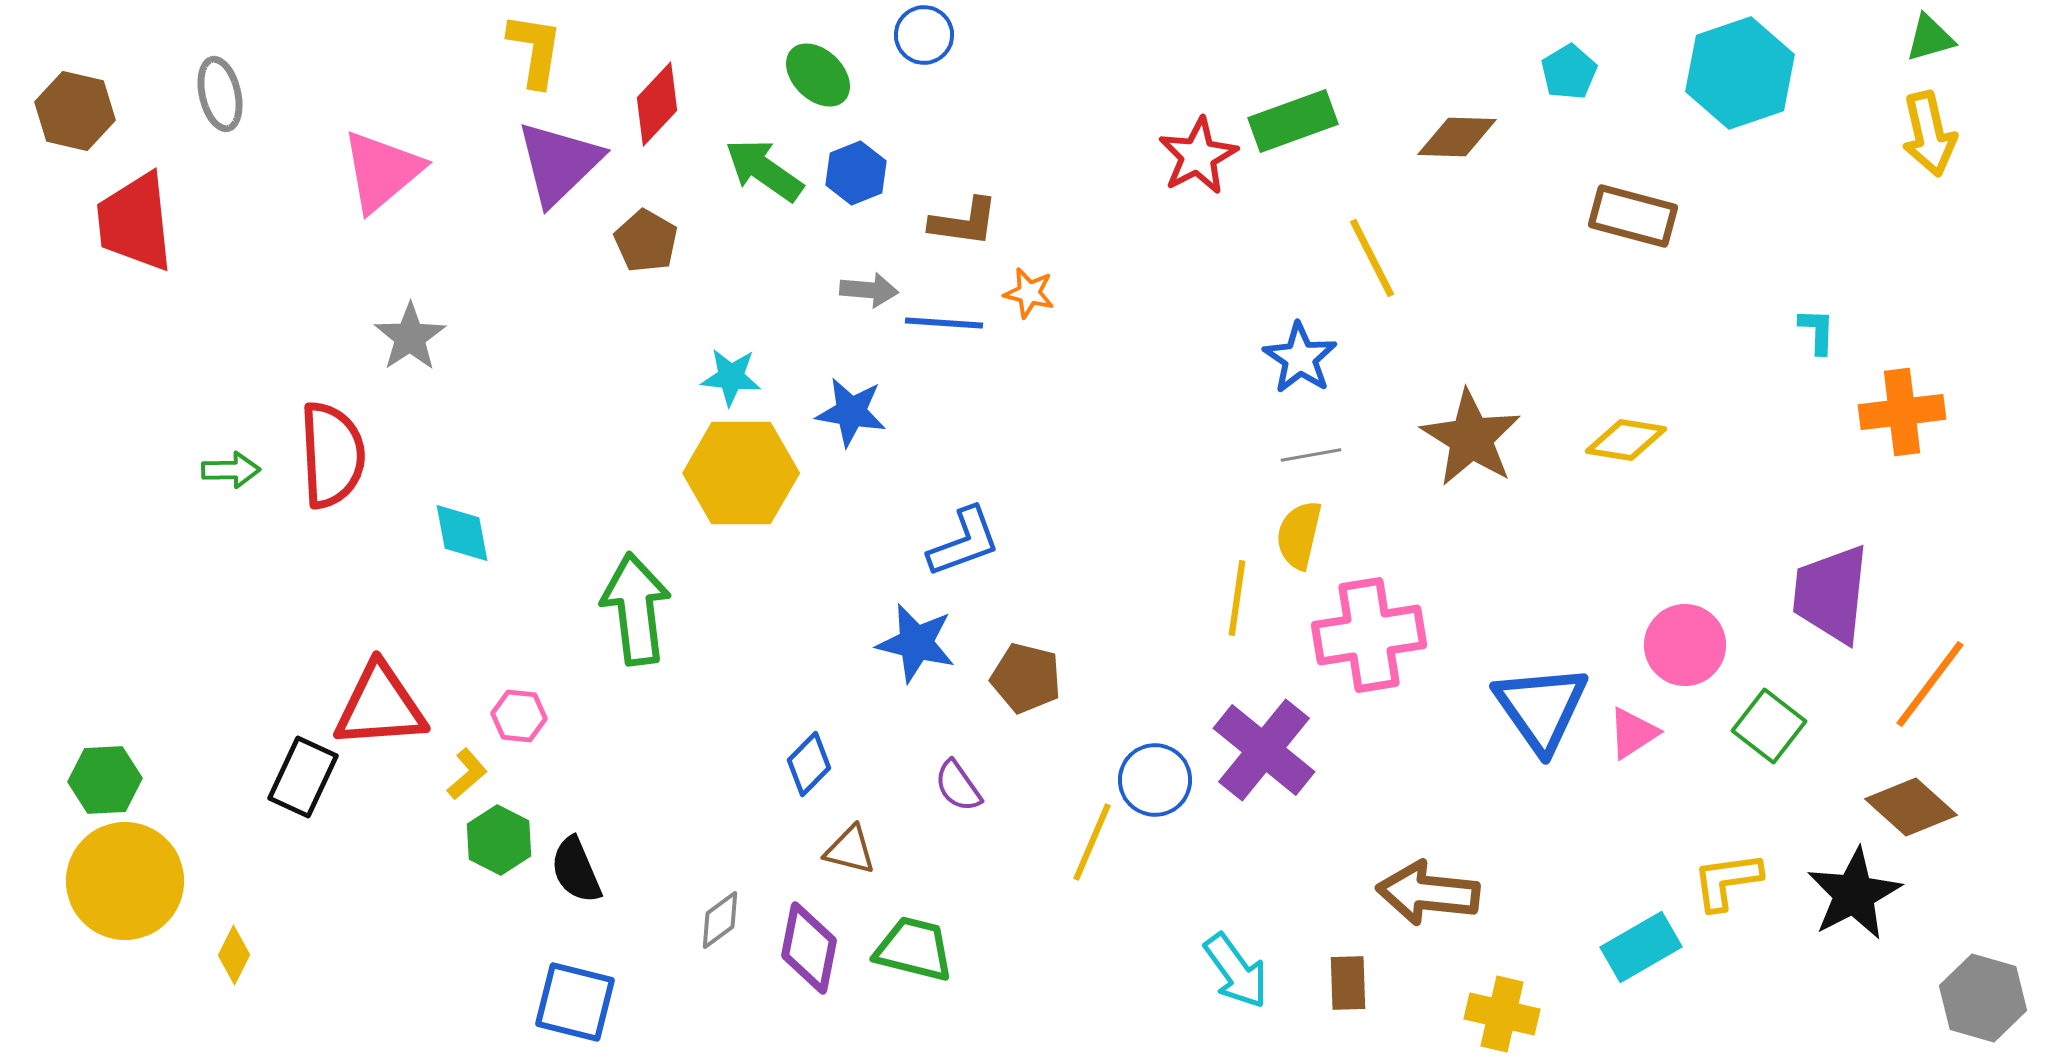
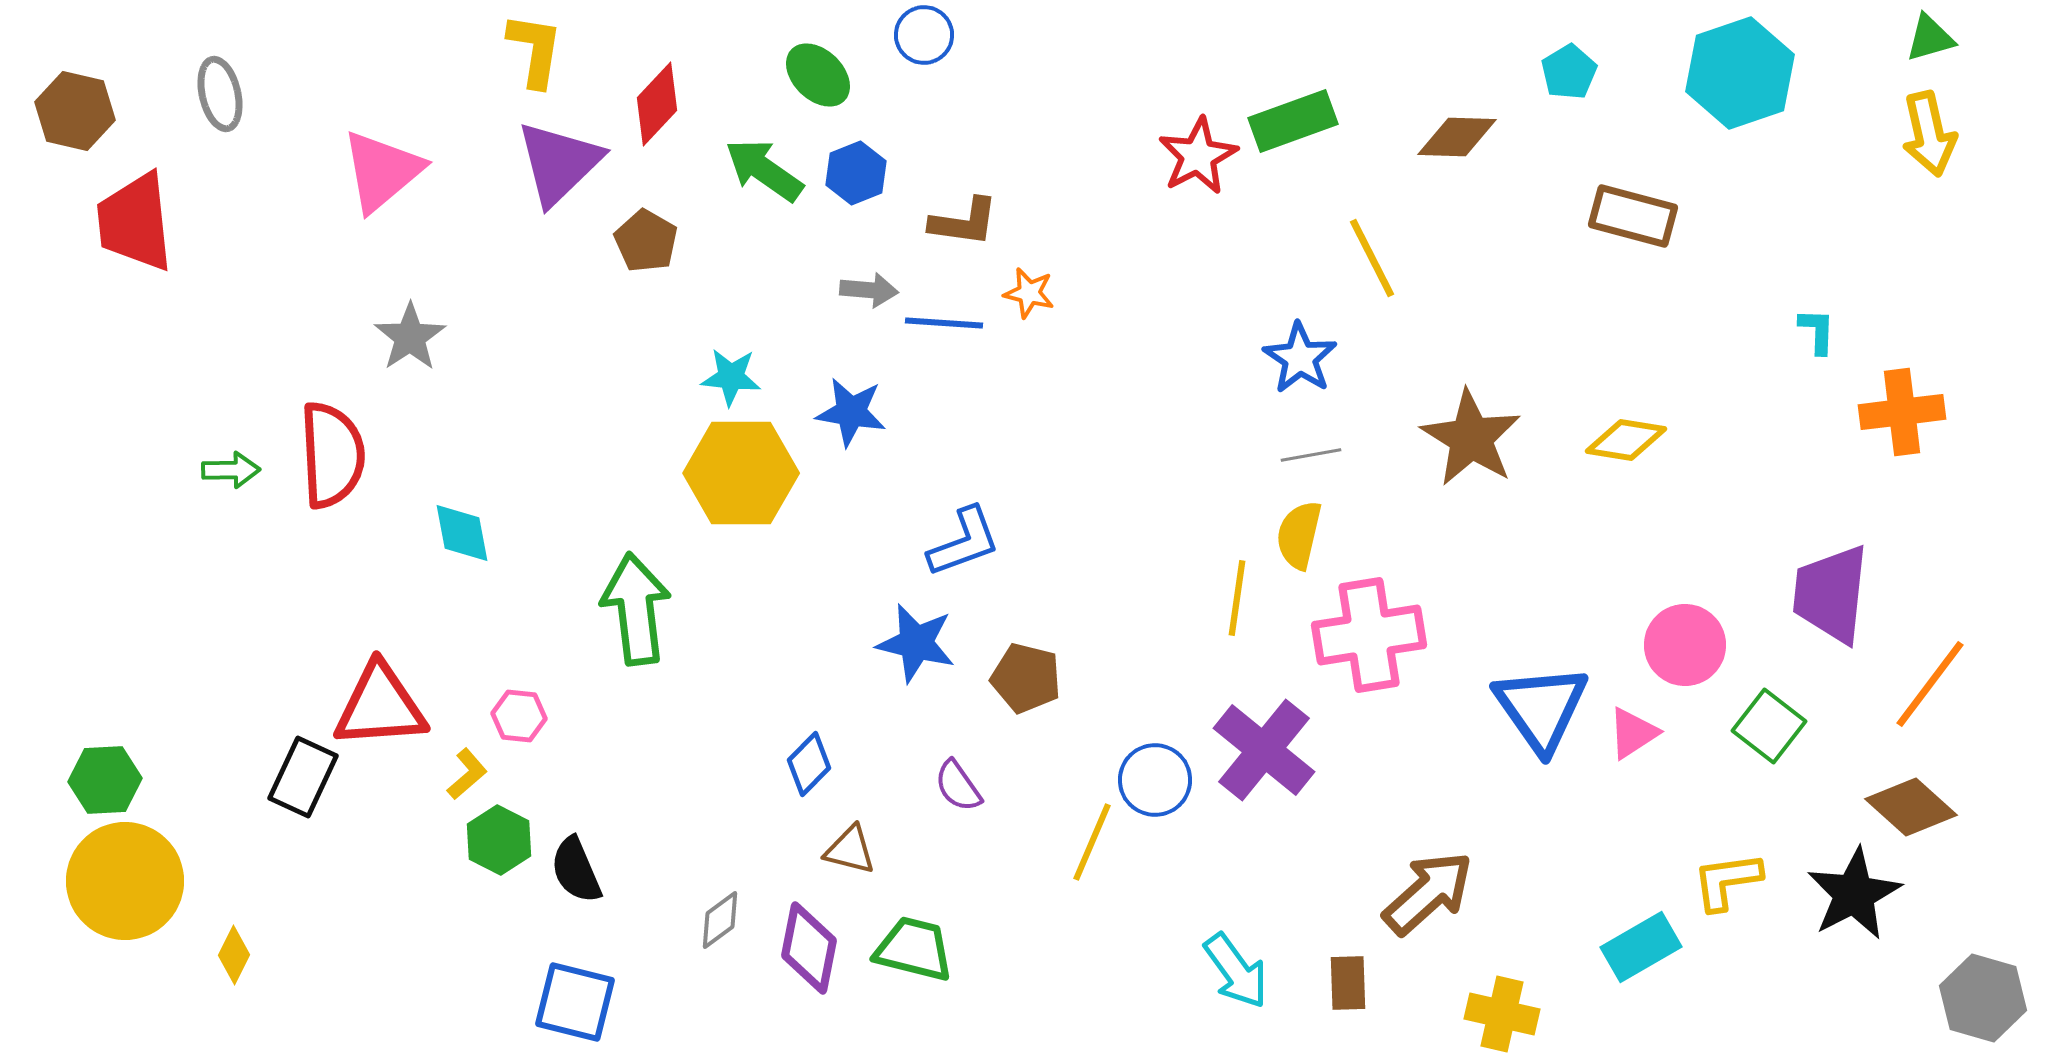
brown arrow at (1428, 893): rotated 132 degrees clockwise
